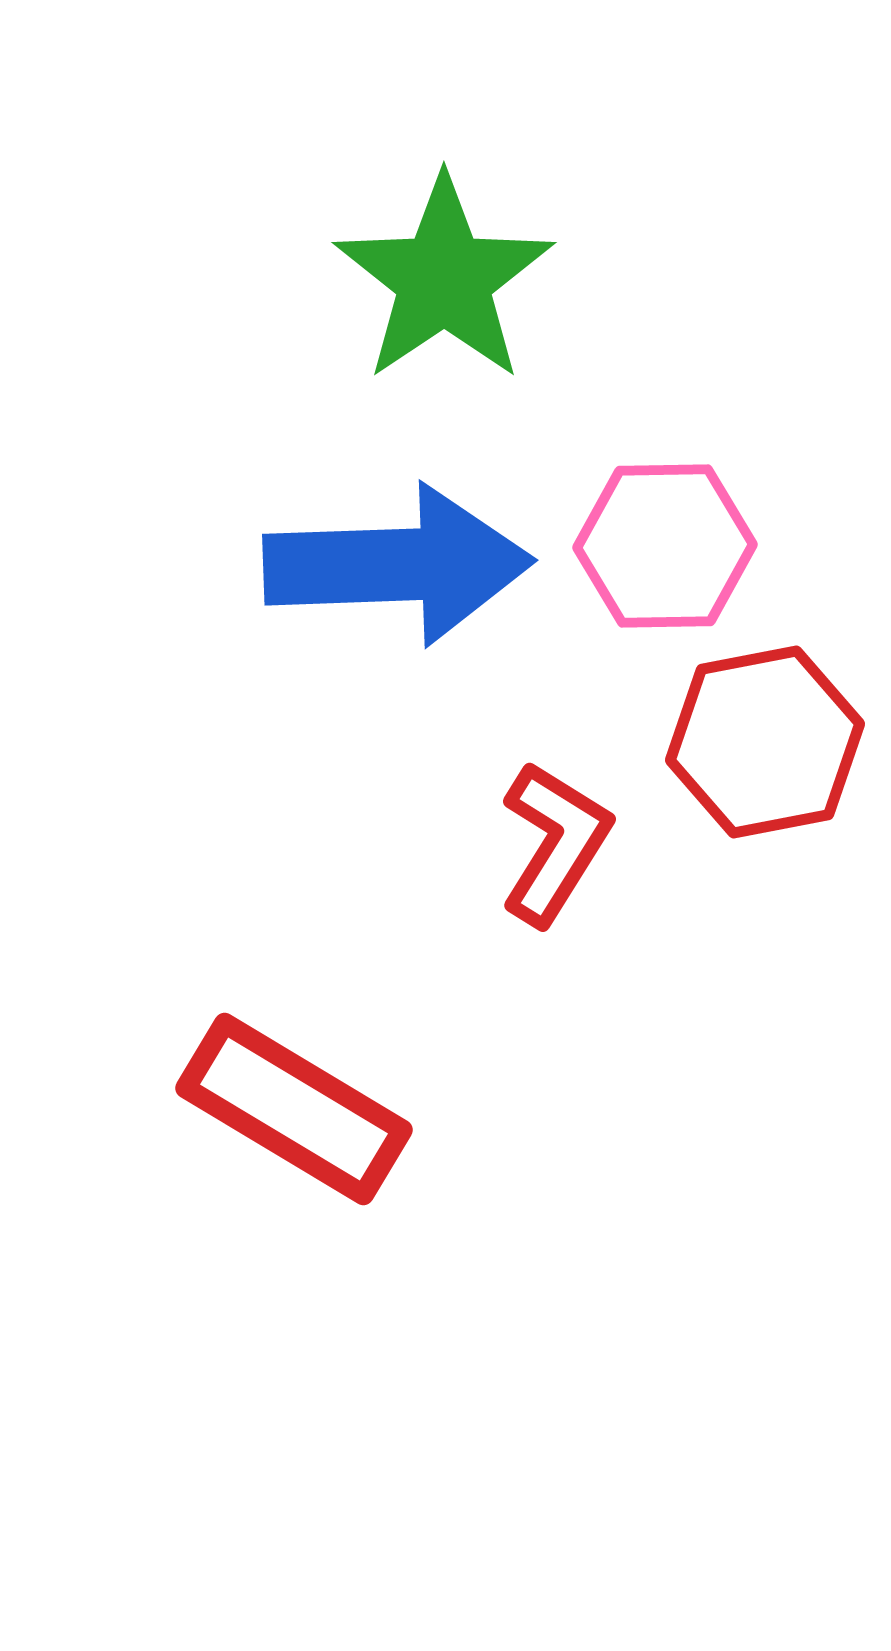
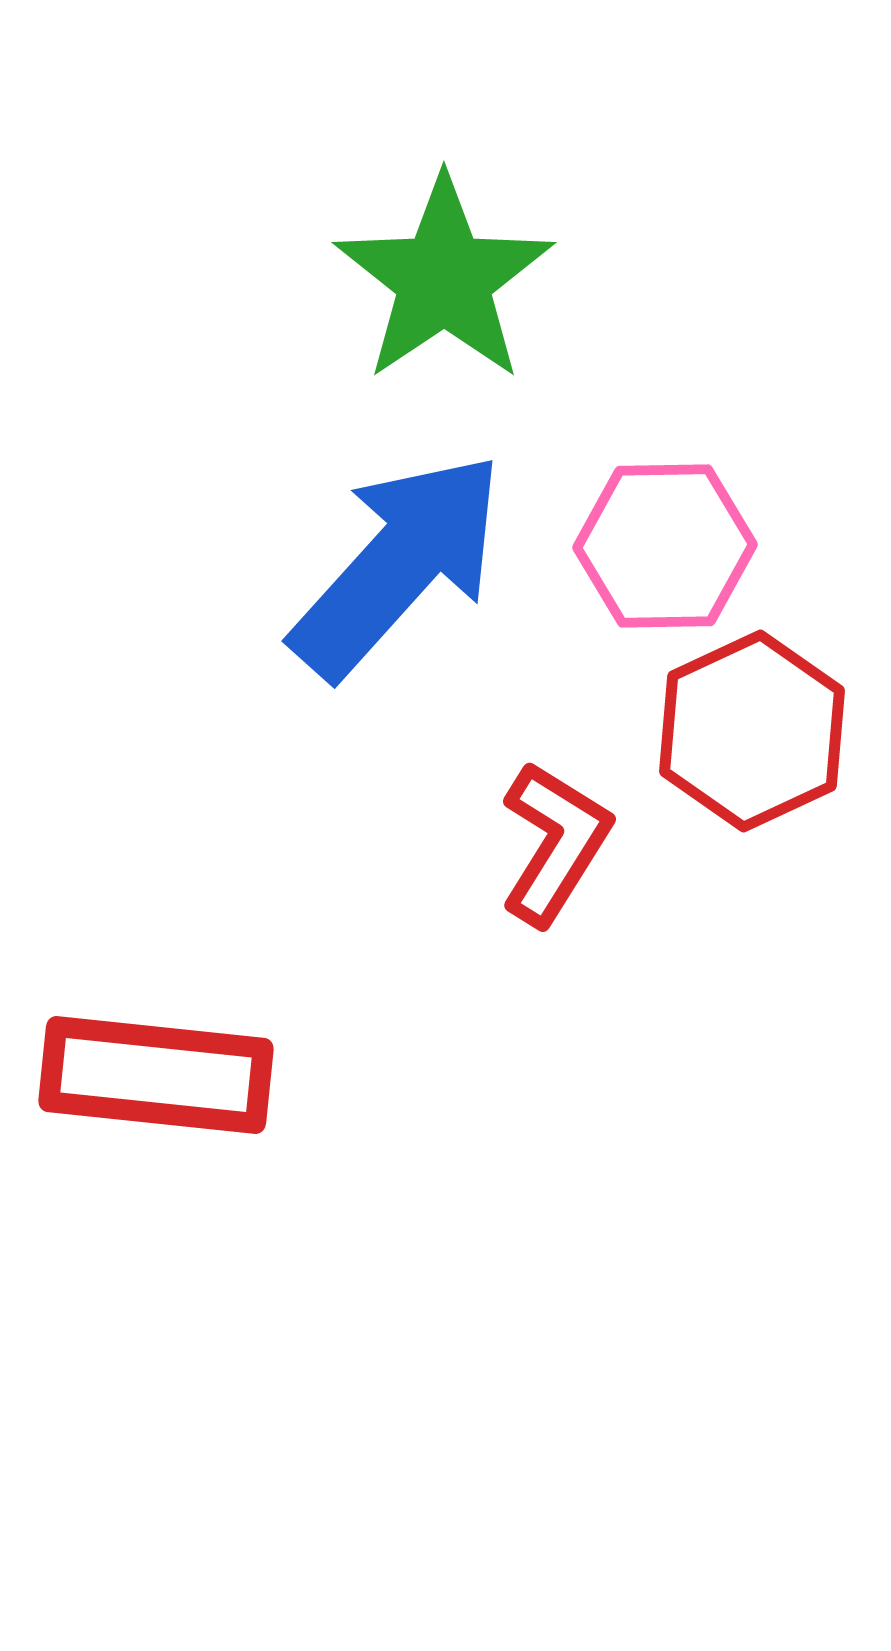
blue arrow: rotated 46 degrees counterclockwise
red hexagon: moved 13 px left, 11 px up; rotated 14 degrees counterclockwise
red rectangle: moved 138 px left, 34 px up; rotated 25 degrees counterclockwise
